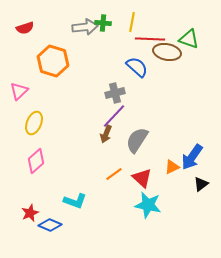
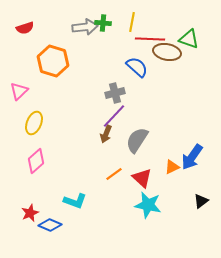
black triangle: moved 17 px down
